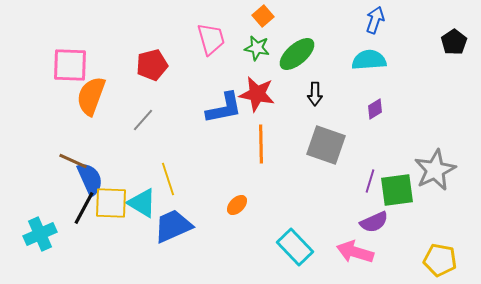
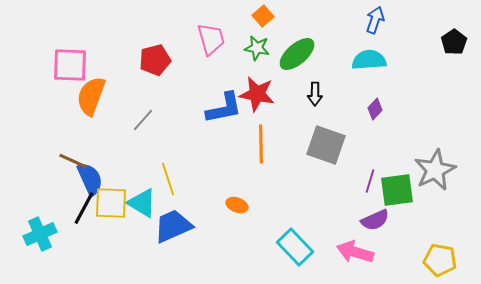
red pentagon: moved 3 px right, 5 px up
purple diamond: rotated 15 degrees counterclockwise
orange ellipse: rotated 65 degrees clockwise
purple semicircle: moved 1 px right, 2 px up
